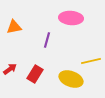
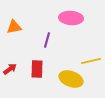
red rectangle: moved 2 px right, 5 px up; rotated 30 degrees counterclockwise
